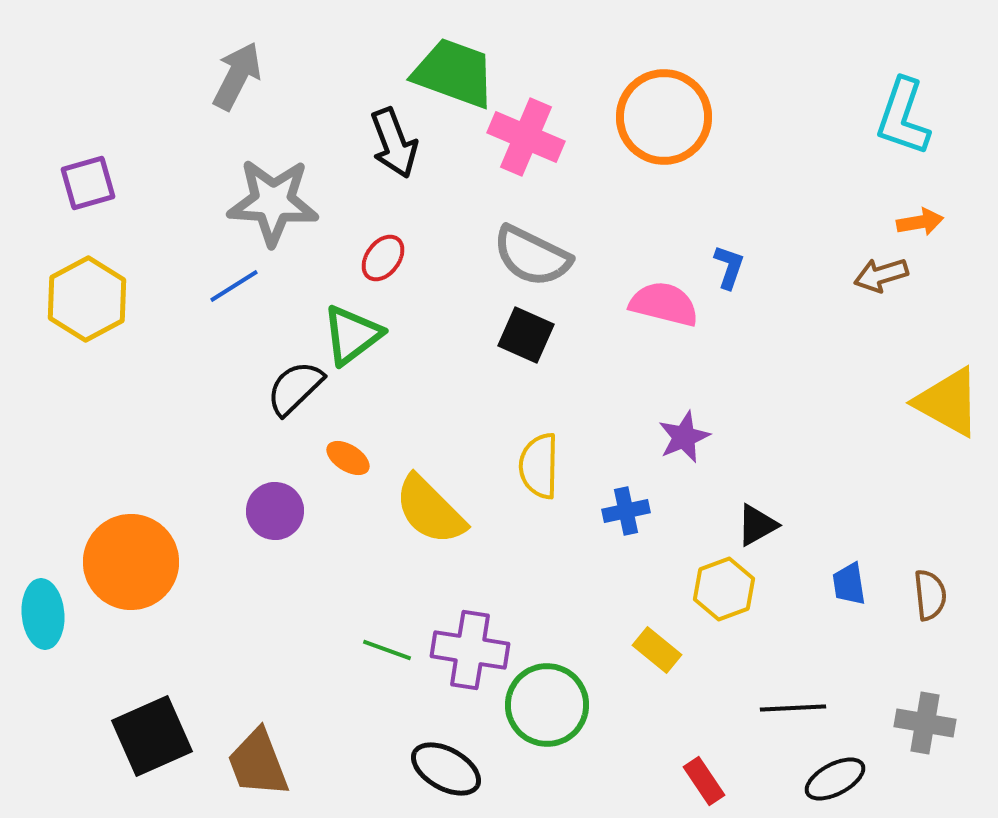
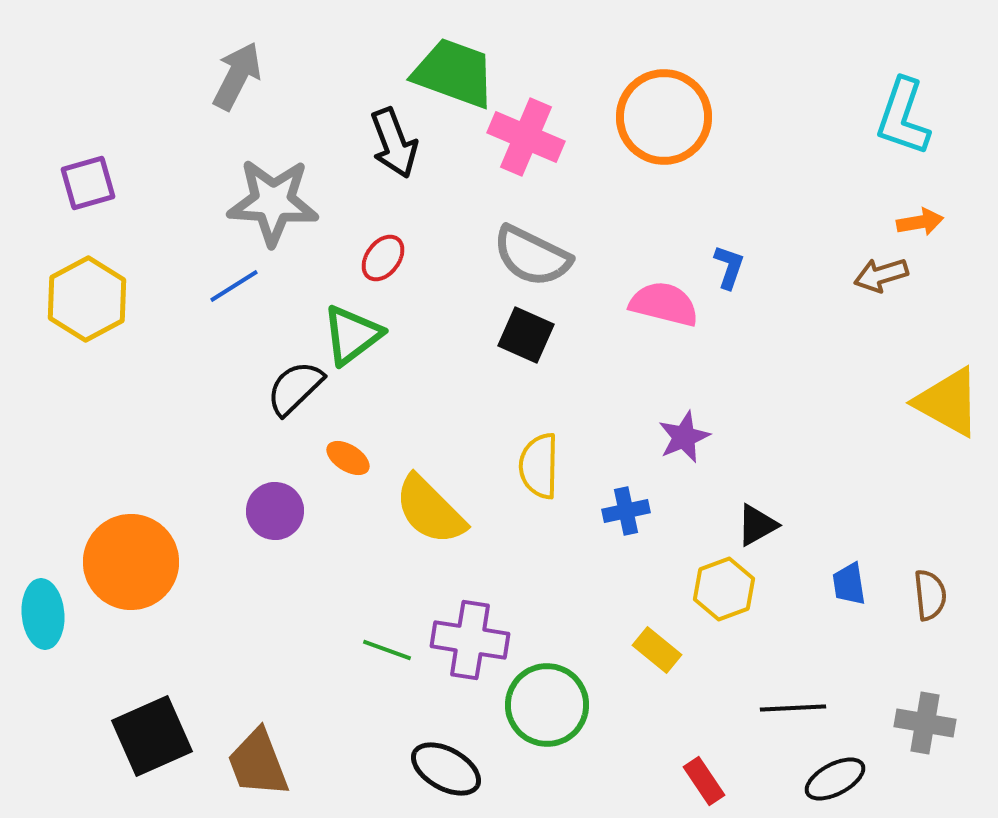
purple cross at (470, 650): moved 10 px up
